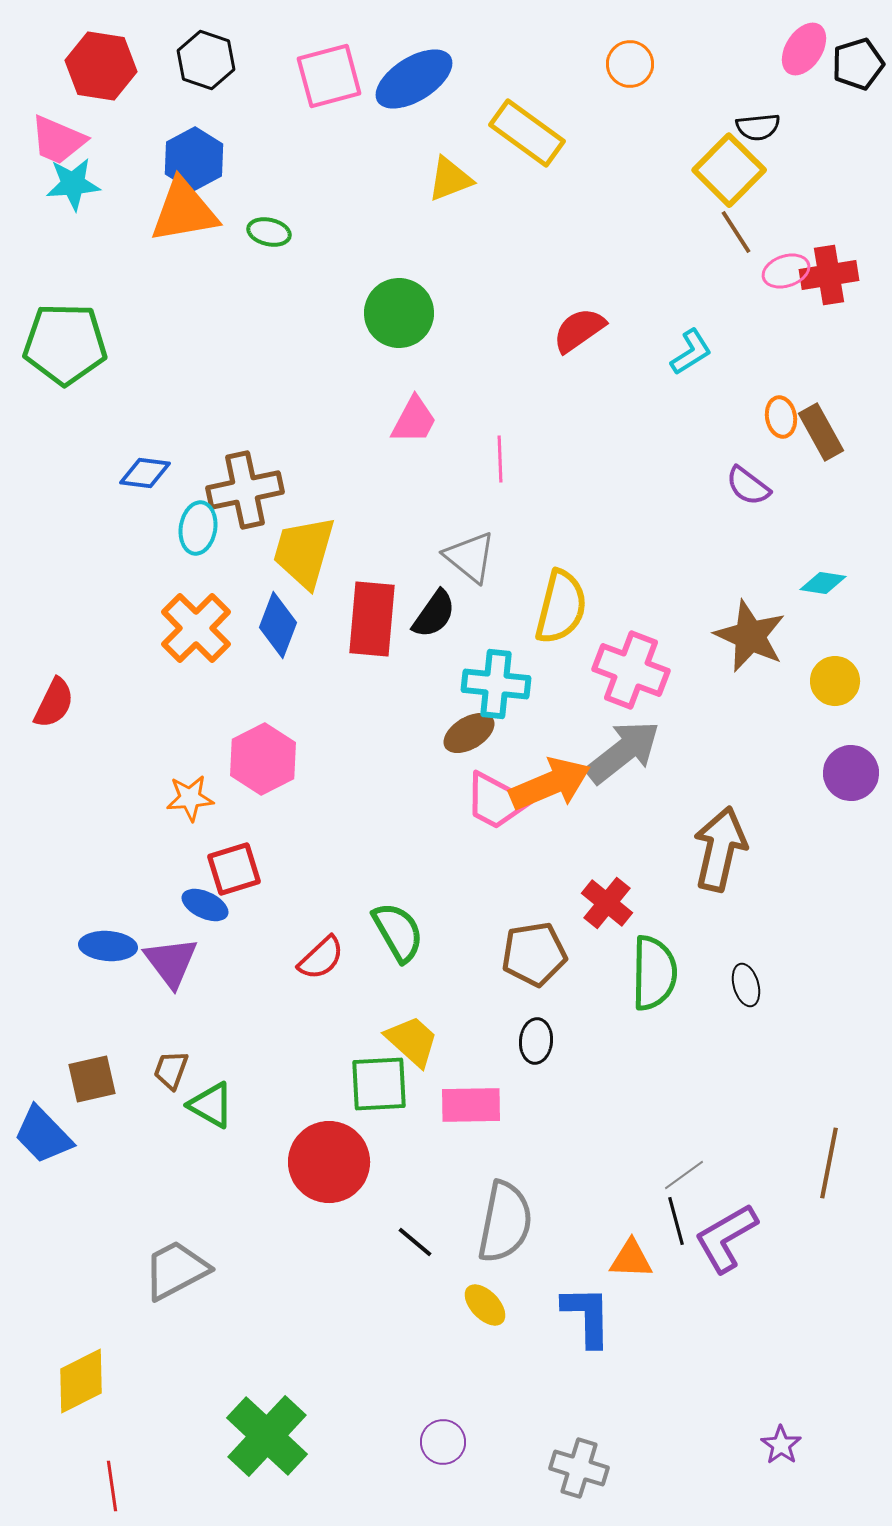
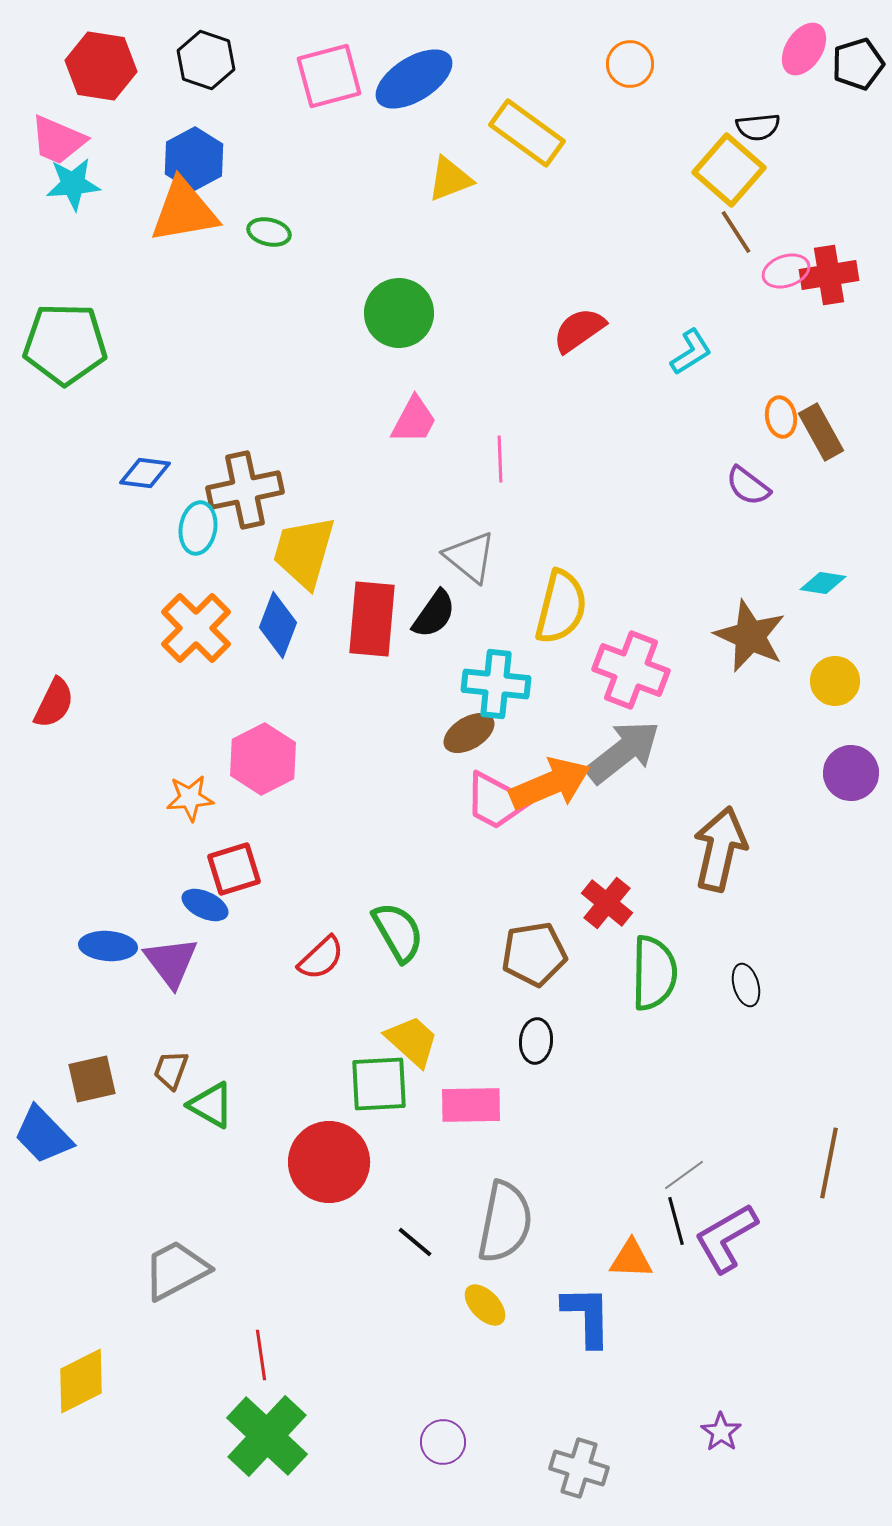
yellow square at (729, 170): rotated 4 degrees counterclockwise
purple star at (781, 1445): moved 60 px left, 13 px up
red line at (112, 1486): moved 149 px right, 131 px up
